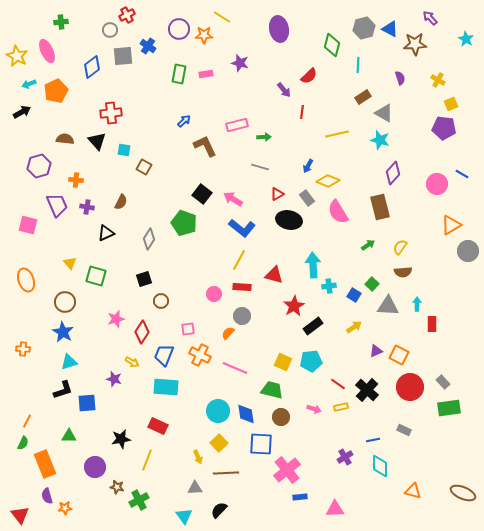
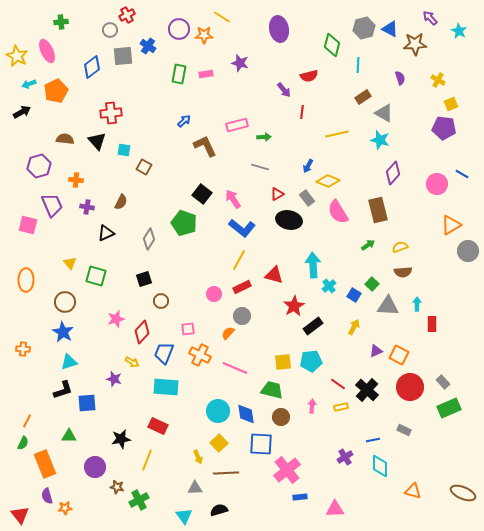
cyan star at (466, 39): moved 7 px left, 8 px up
red semicircle at (309, 76): rotated 30 degrees clockwise
pink arrow at (233, 199): rotated 24 degrees clockwise
purple trapezoid at (57, 205): moved 5 px left
brown rectangle at (380, 207): moved 2 px left, 3 px down
yellow semicircle at (400, 247): rotated 35 degrees clockwise
orange ellipse at (26, 280): rotated 20 degrees clockwise
cyan cross at (329, 286): rotated 32 degrees counterclockwise
red rectangle at (242, 287): rotated 30 degrees counterclockwise
yellow arrow at (354, 327): rotated 28 degrees counterclockwise
red diamond at (142, 332): rotated 10 degrees clockwise
blue trapezoid at (164, 355): moved 2 px up
yellow square at (283, 362): rotated 30 degrees counterclockwise
green rectangle at (449, 408): rotated 15 degrees counterclockwise
pink arrow at (314, 409): moved 2 px left, 3 px up; rotated 104 degrees counterclockwise
black semicircle at (219, 510): rotated 30 degrees clockwise
